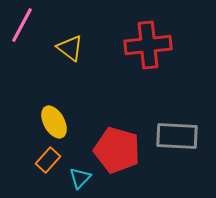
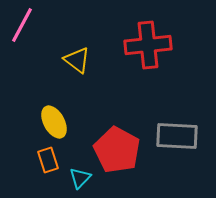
yellow triangle: moved 7 px right, 12 px down
red pentagon: rotated 12 degrees clockwise
orange rectangle: rotated 60 degrees counterclockwise
